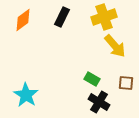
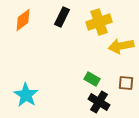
yellow cross: moved 5 px left, 5 px down
yellow arrow: moved 6 px right; rotated 120 degrees clockwise
